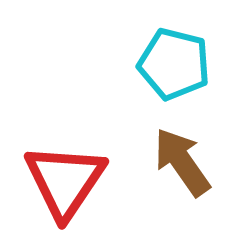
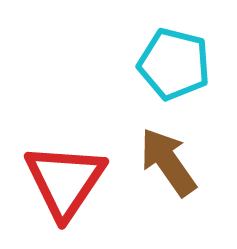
brown arrow: moved 14 px left
